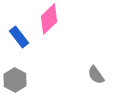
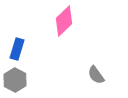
pink diamond: moved 15 px right, 2 px down
blue rectangle: moved 2 px left, 12 px down; rotated 55 degrees clockwise
